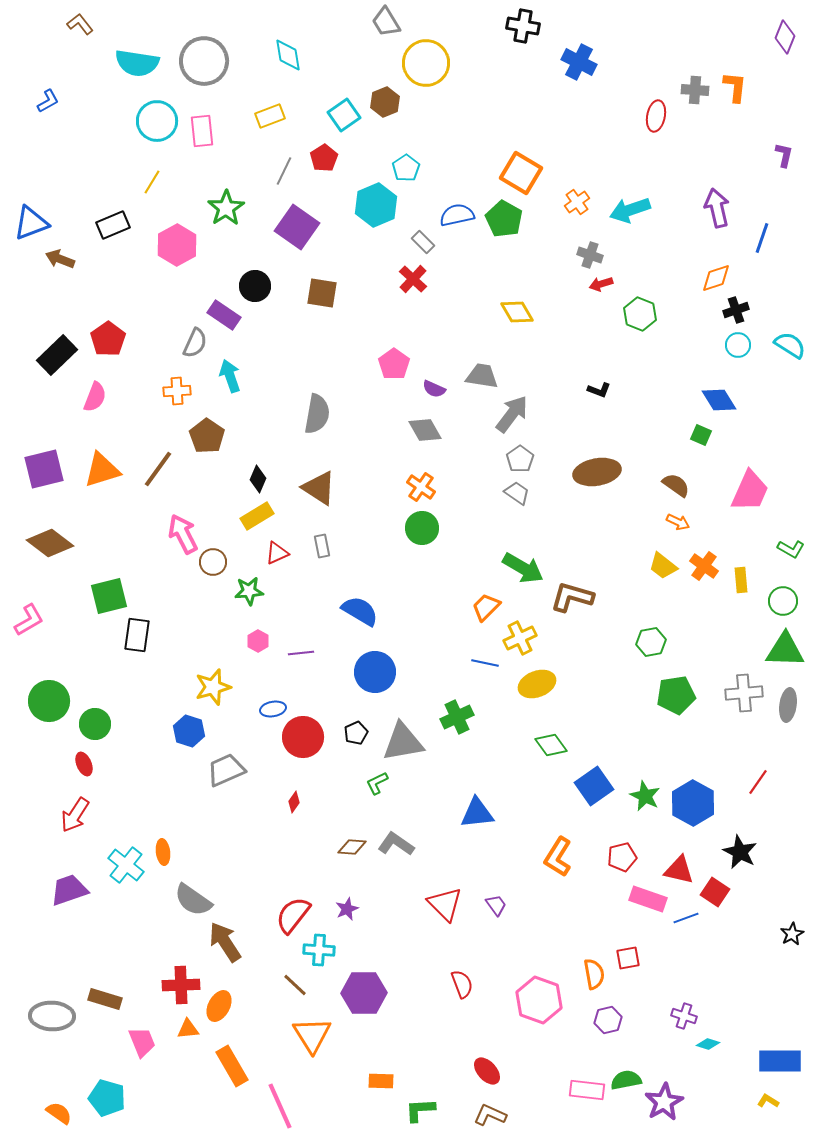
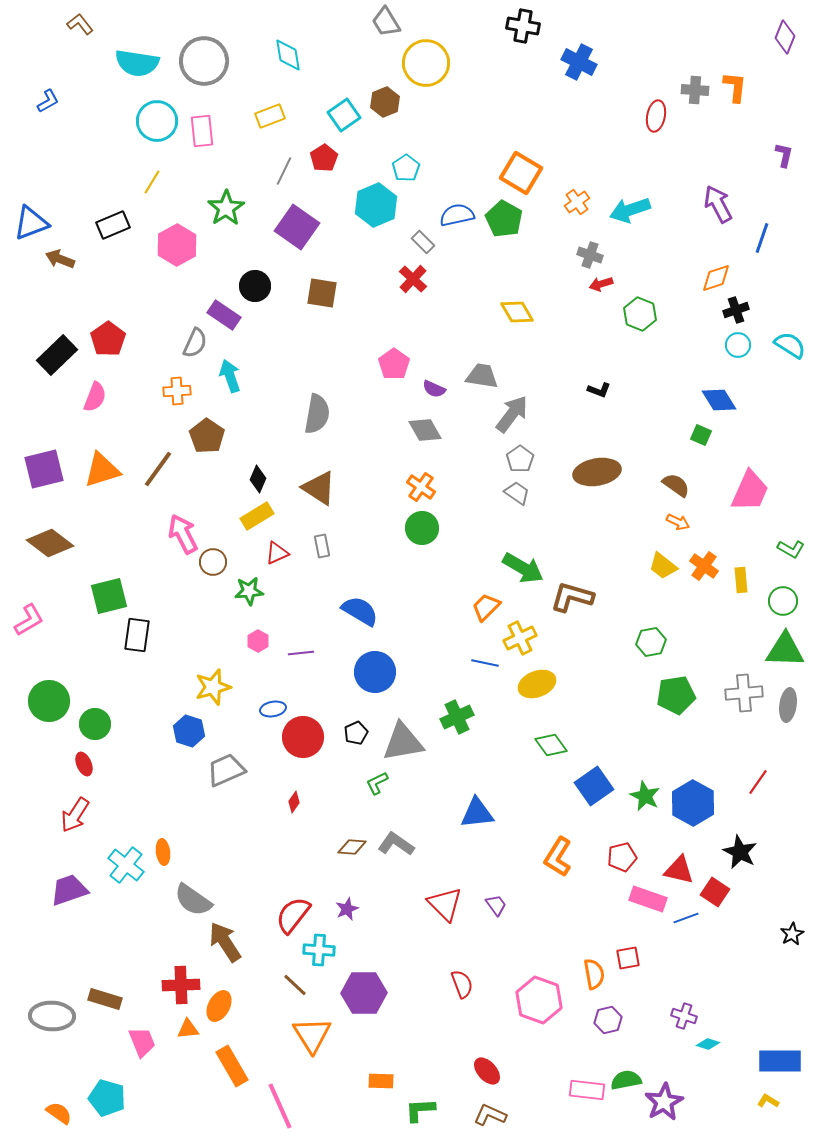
purple arrow at (717, 208): moved 1 px right, 4 px up; rotated 15 degrees counterclockwise
